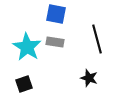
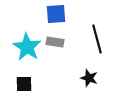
blue square: rotated 15 degrees counterclockwise
black square: rotated 18 degrees clockwise
